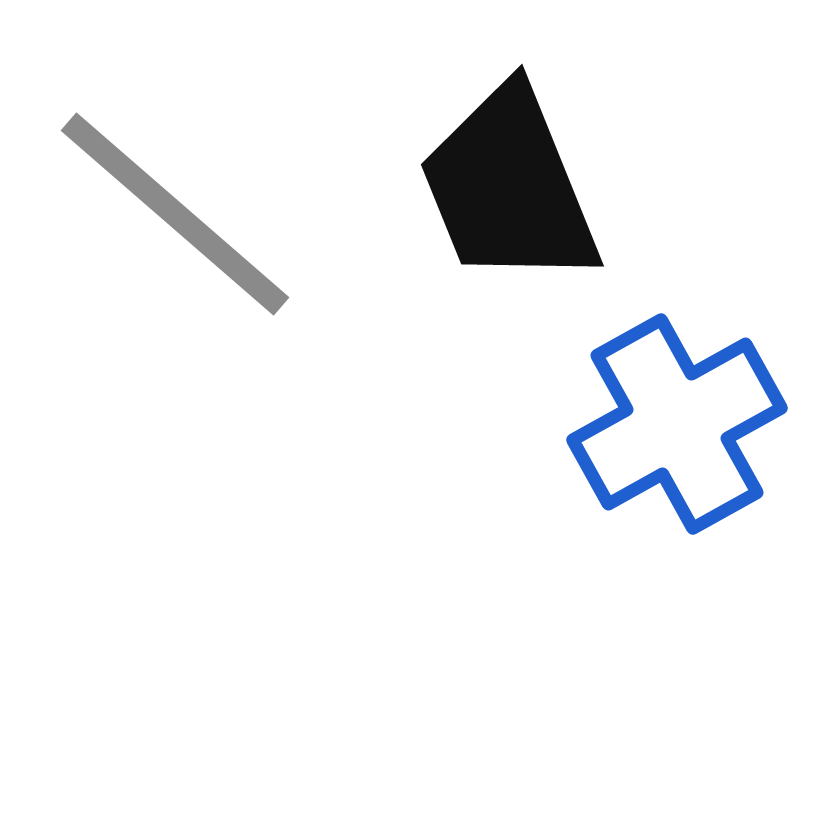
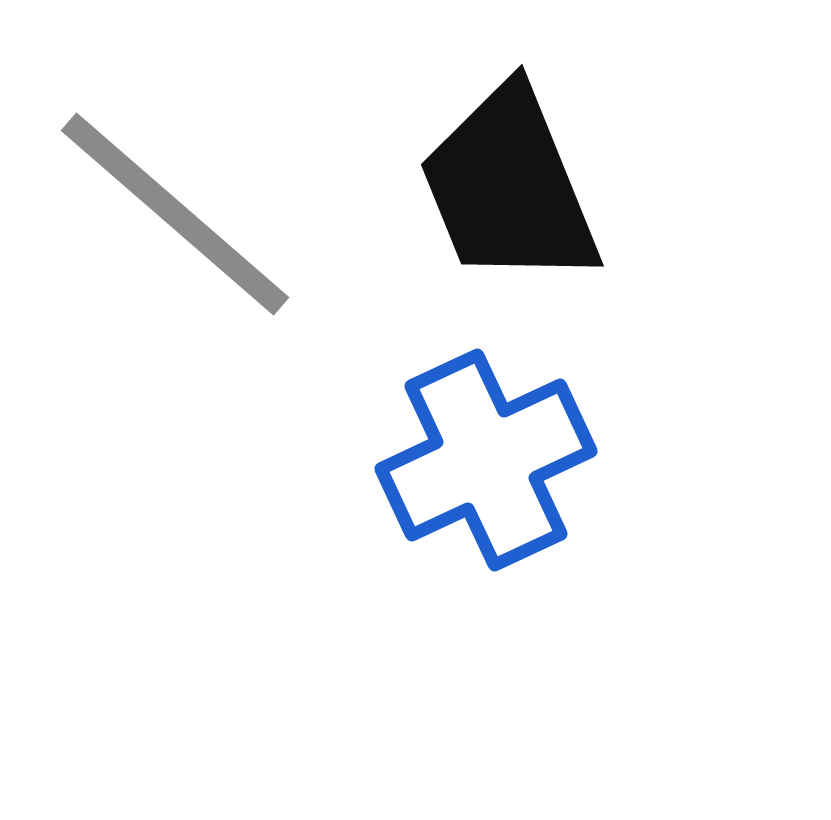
blue cross: moved 191 px left, 36 px down; rotated 4 degrees clockwise
